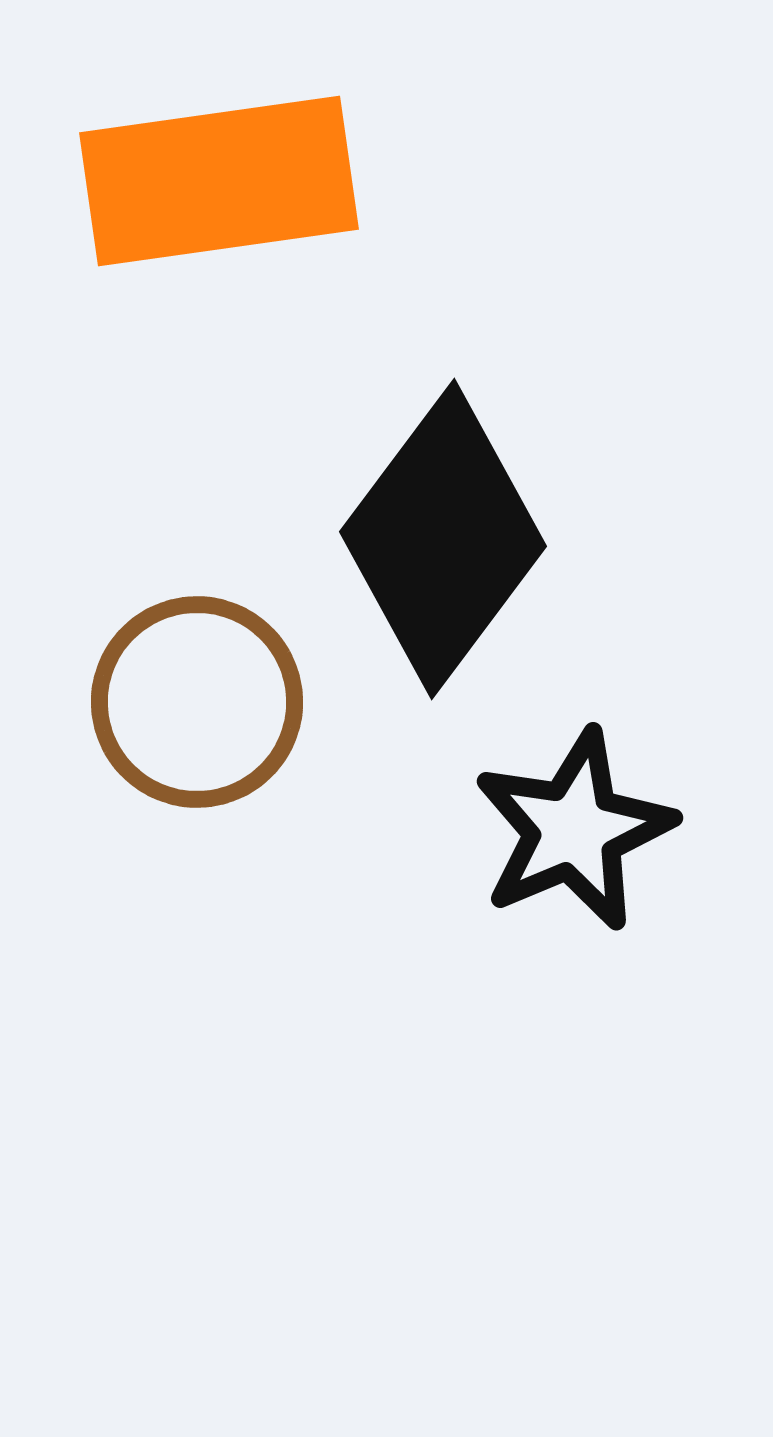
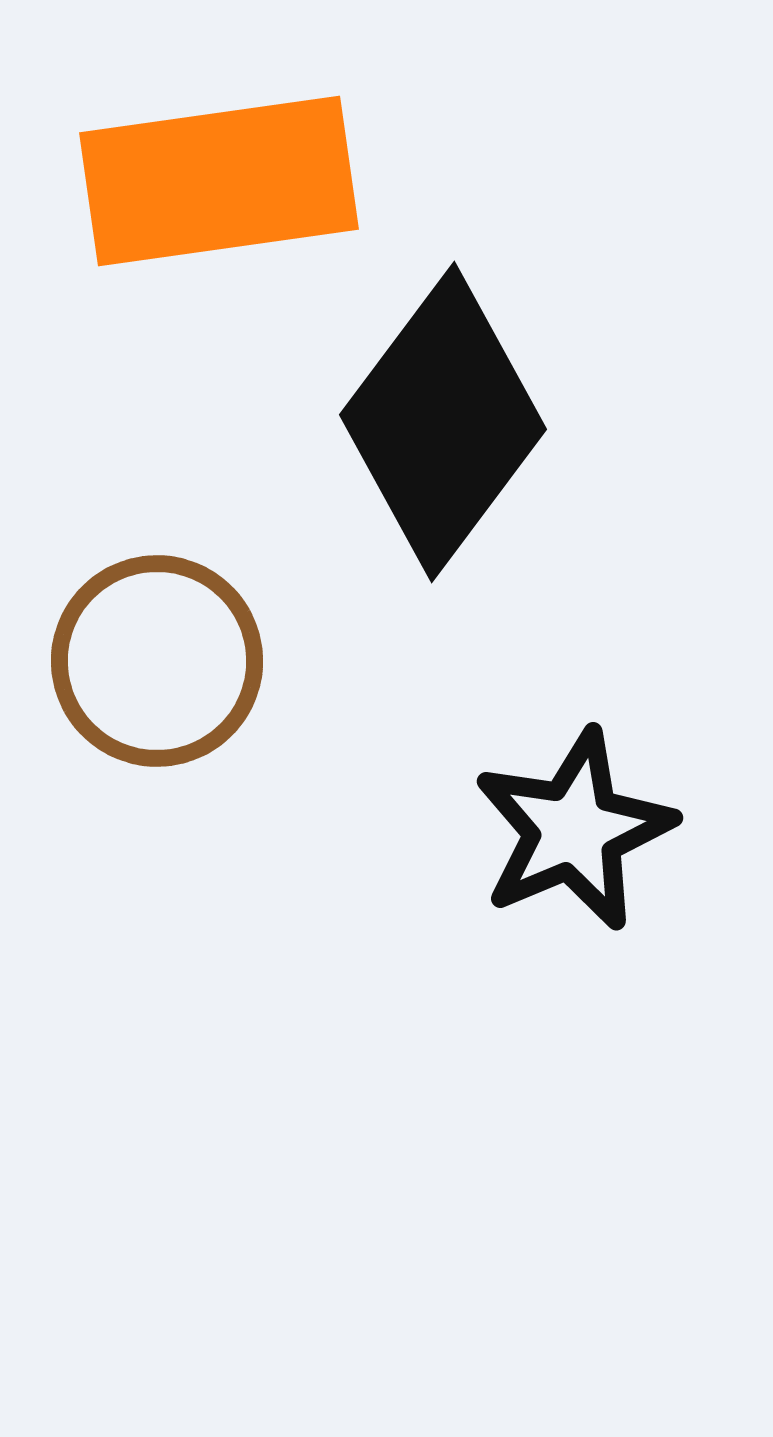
black diamond: moved 117 px up
brown circle: moved 40 px left, 41 px up
